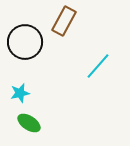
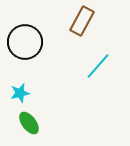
brown rectangle: moved 18 px right
green ellipse: rotated 20 degrees clockwise
